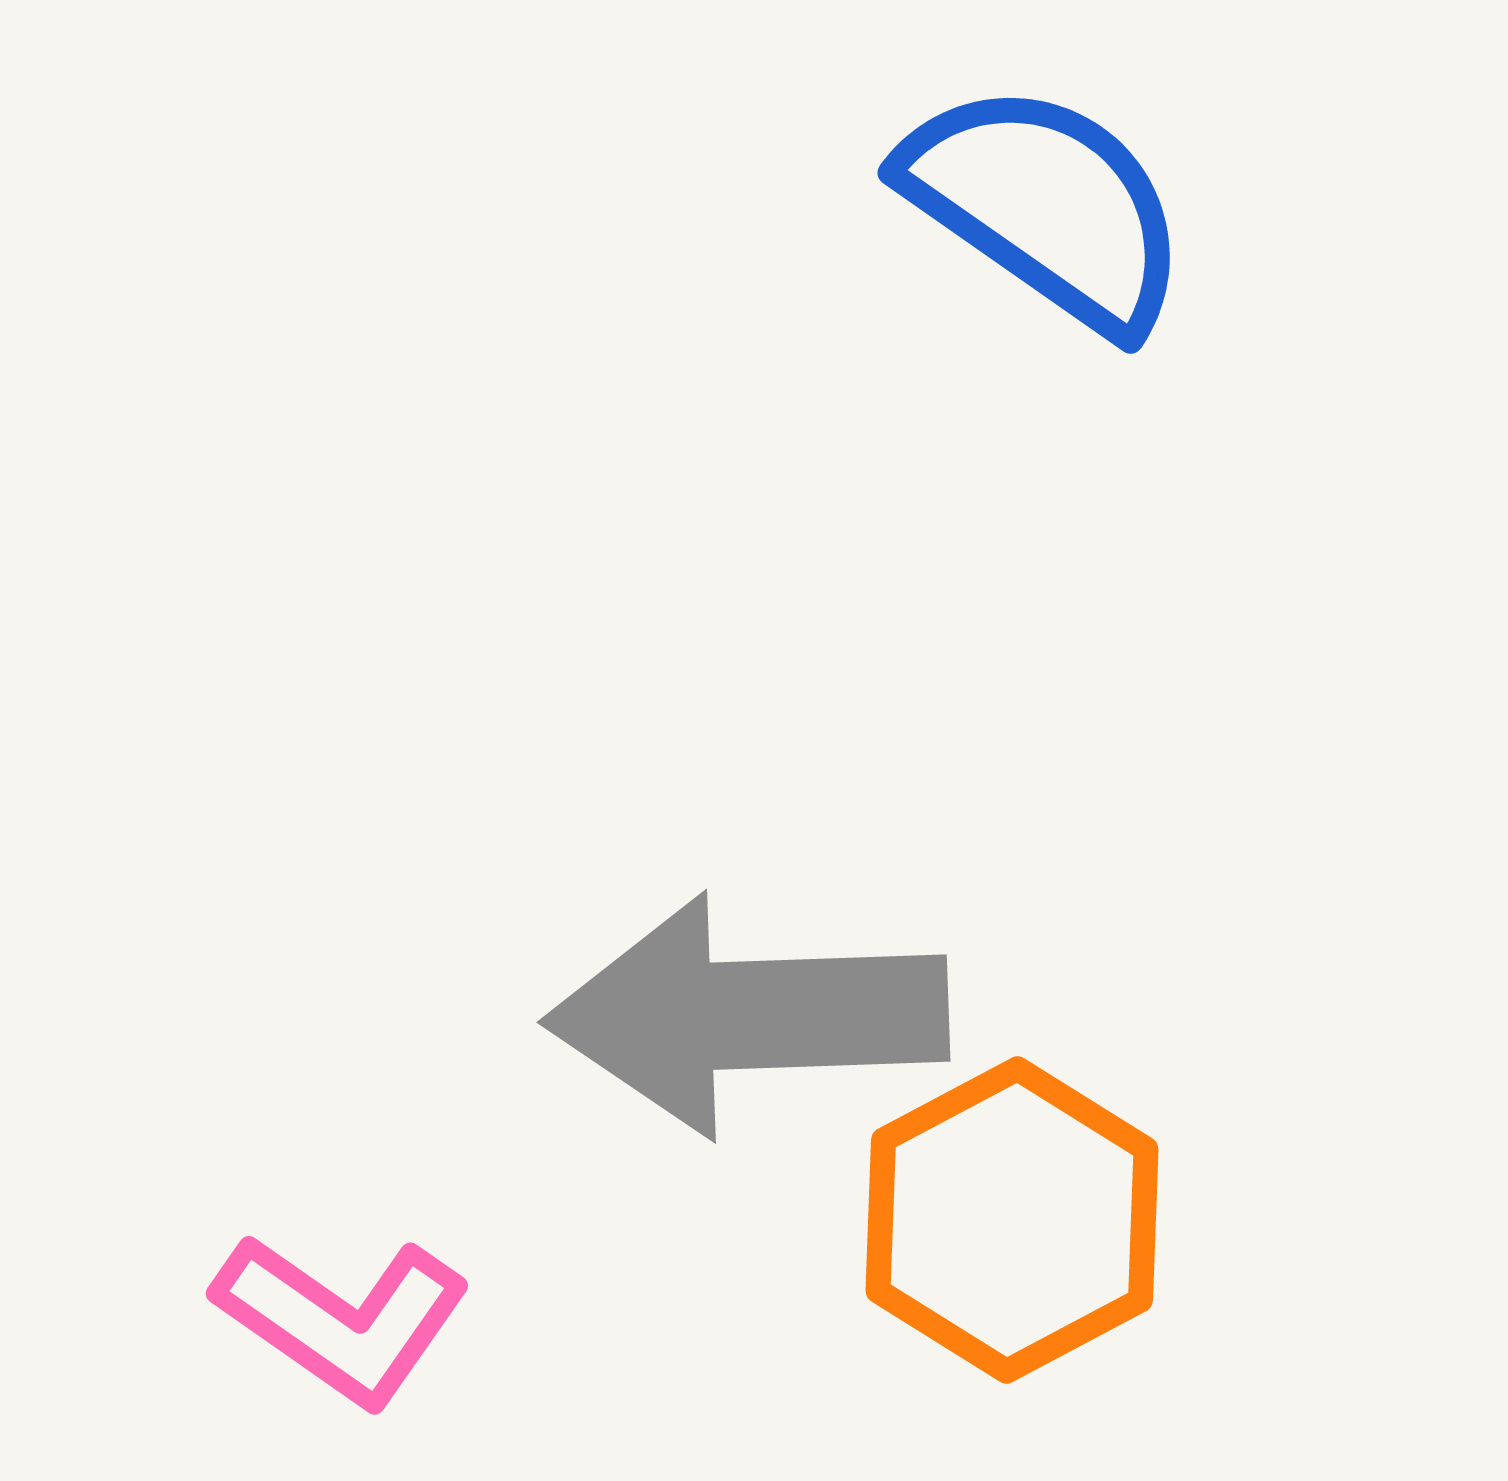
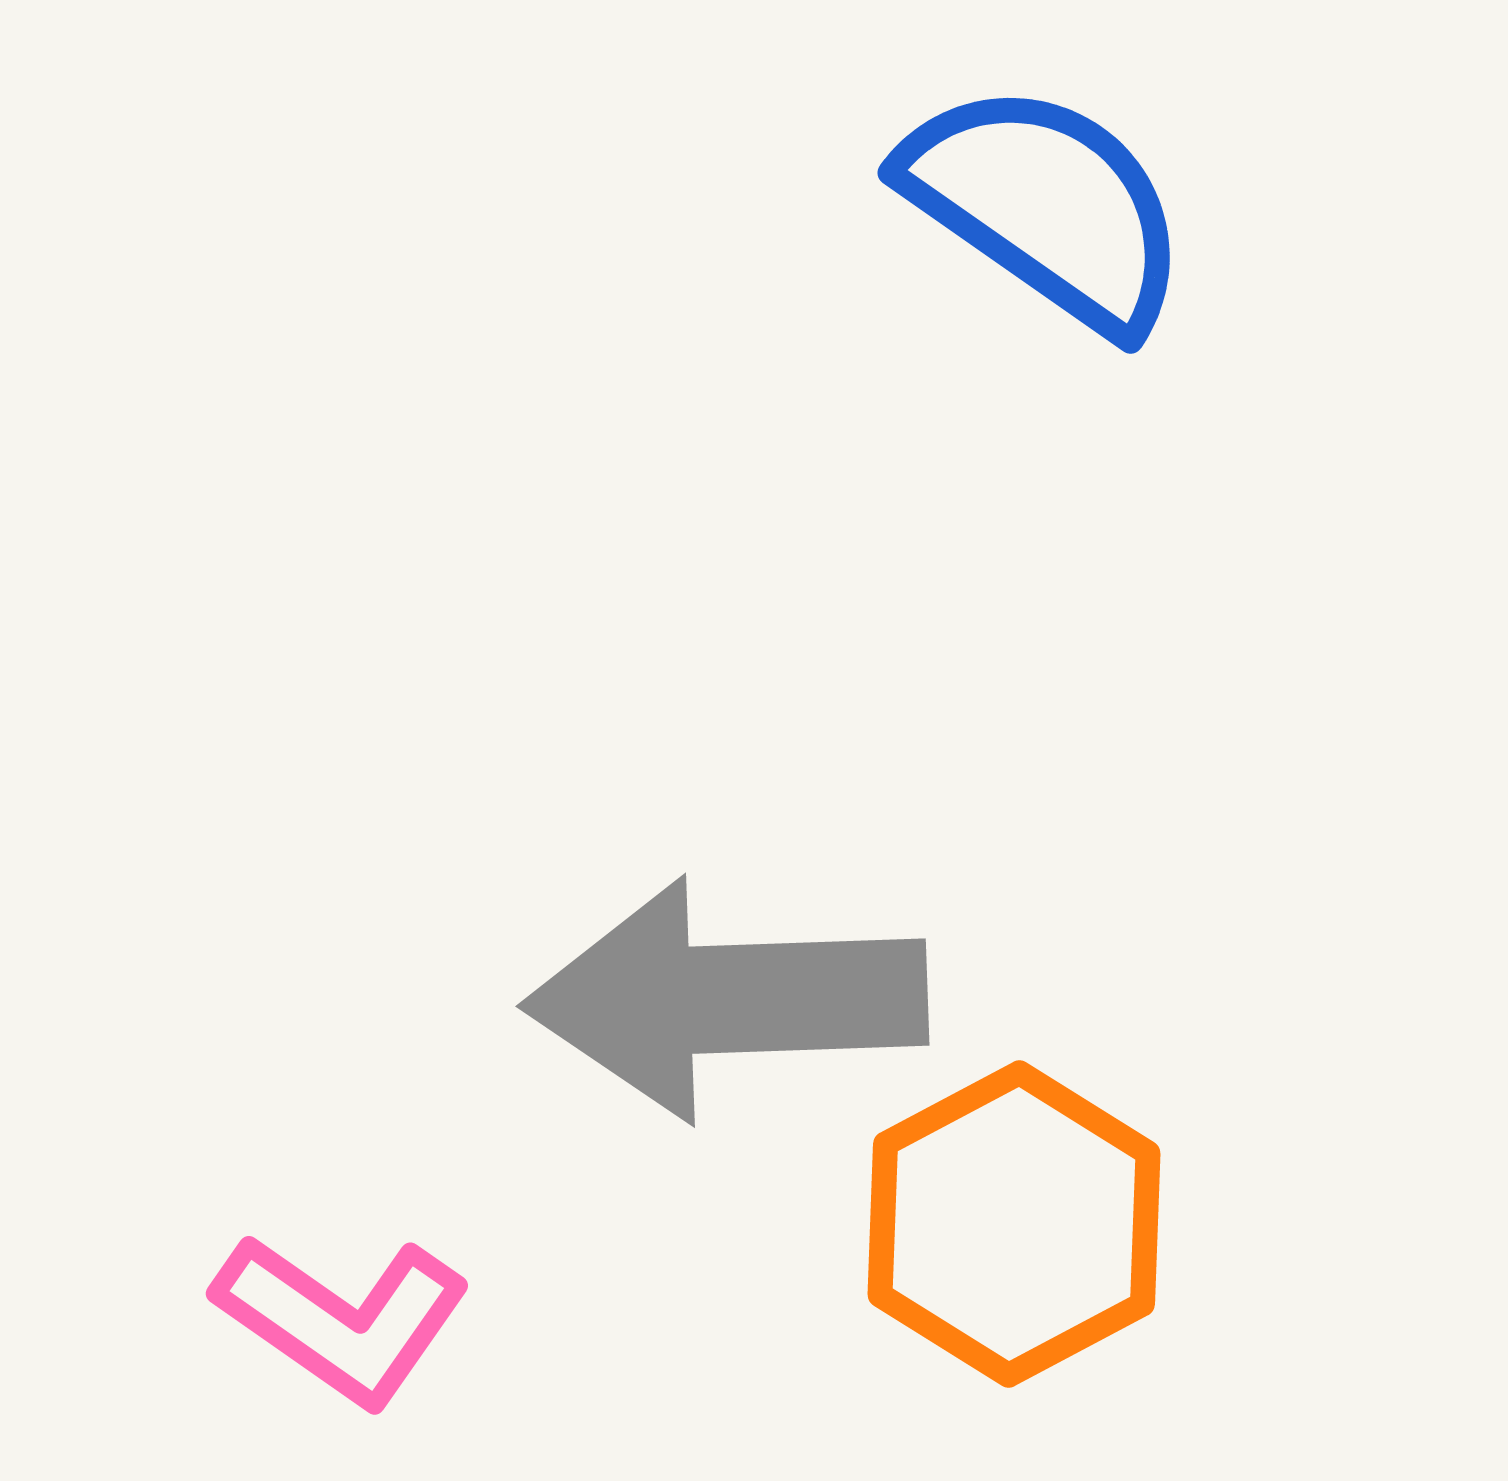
gray arrow: moved 21 px left, 16 px up
orange hexagon: moved 2 px right, 4 px down
